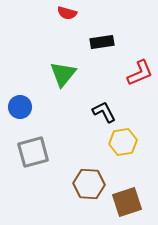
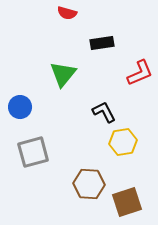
black rectangle: moved 1 px down
